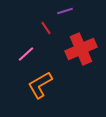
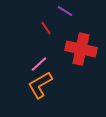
purple line: rotated 49 degrees clockwise
red cross: rotated 36 degrees clockwise
pink line: moved 13 px right, 10 px down
